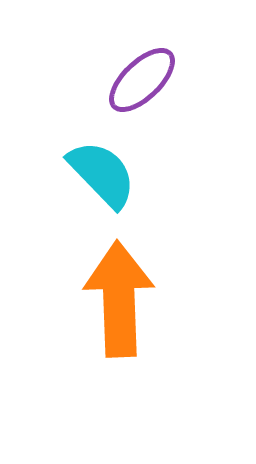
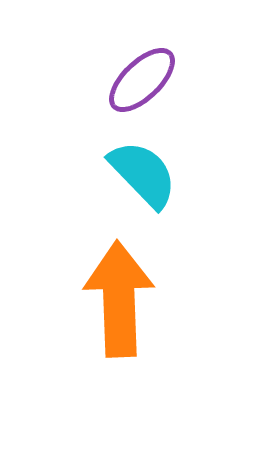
cyan semicircle: moved 41 px right
